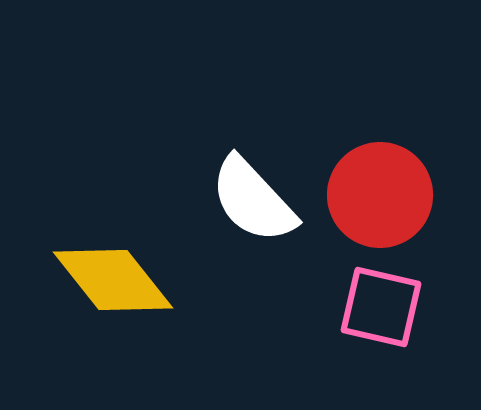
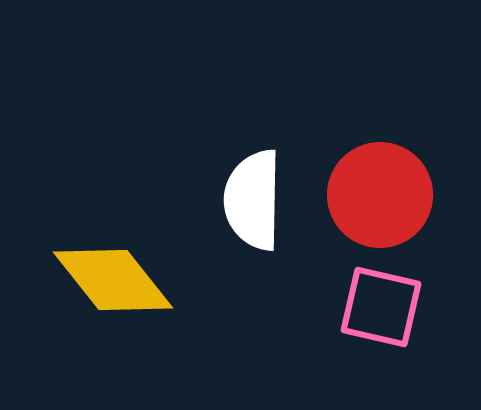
white semicircle: rotated 44 degrees clockwise
